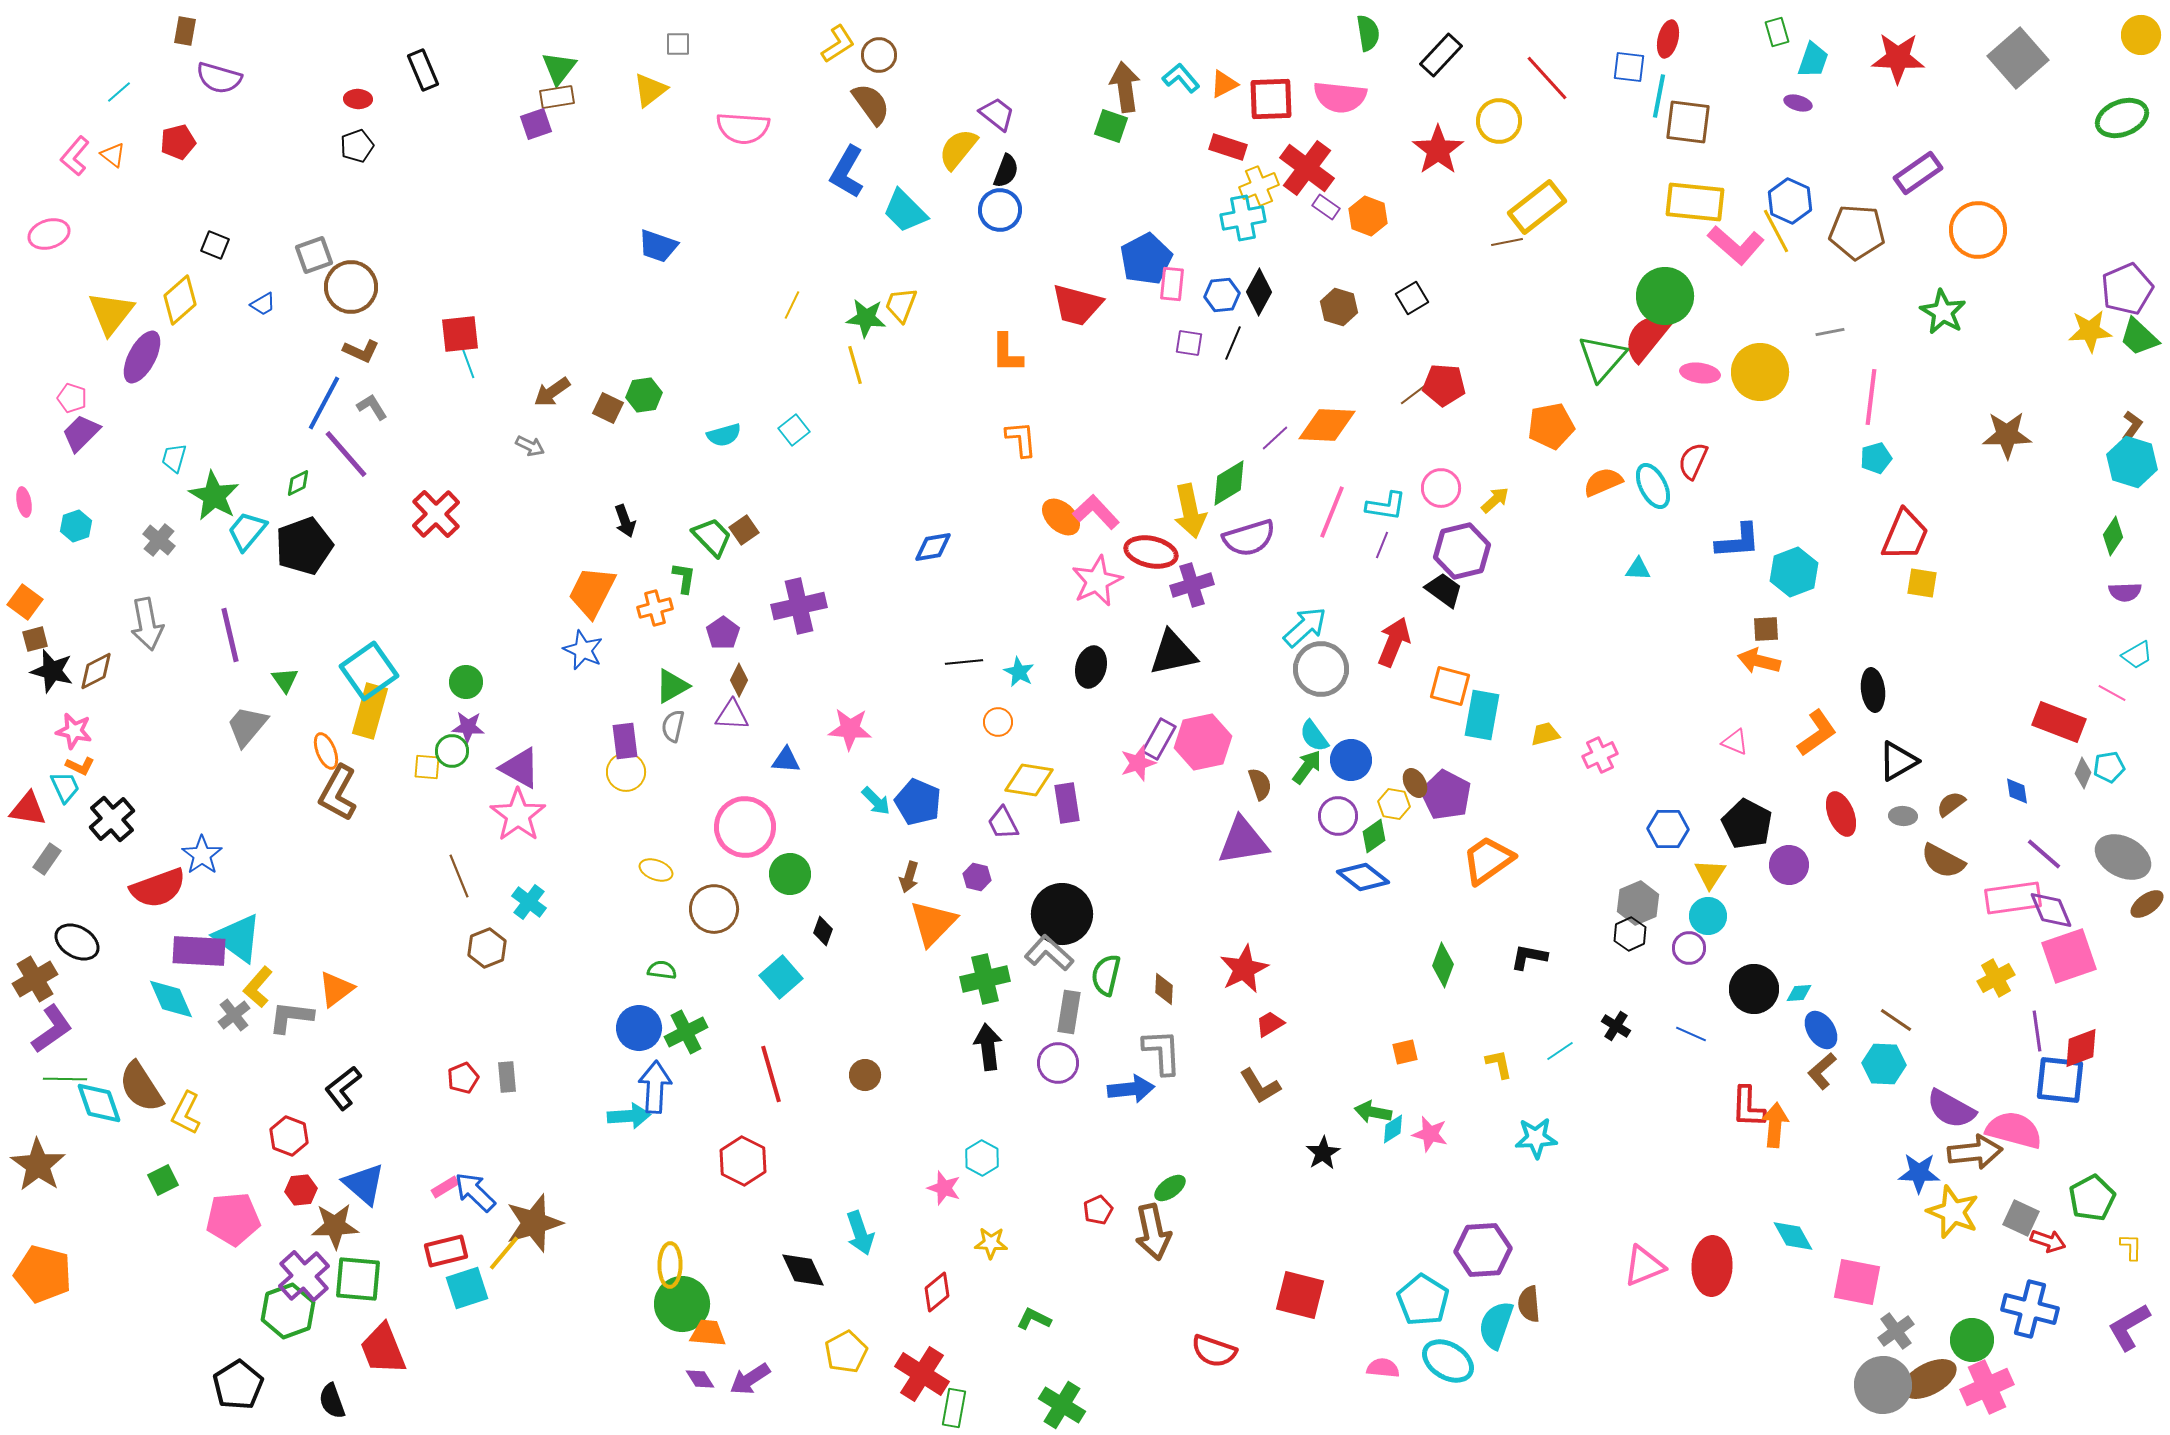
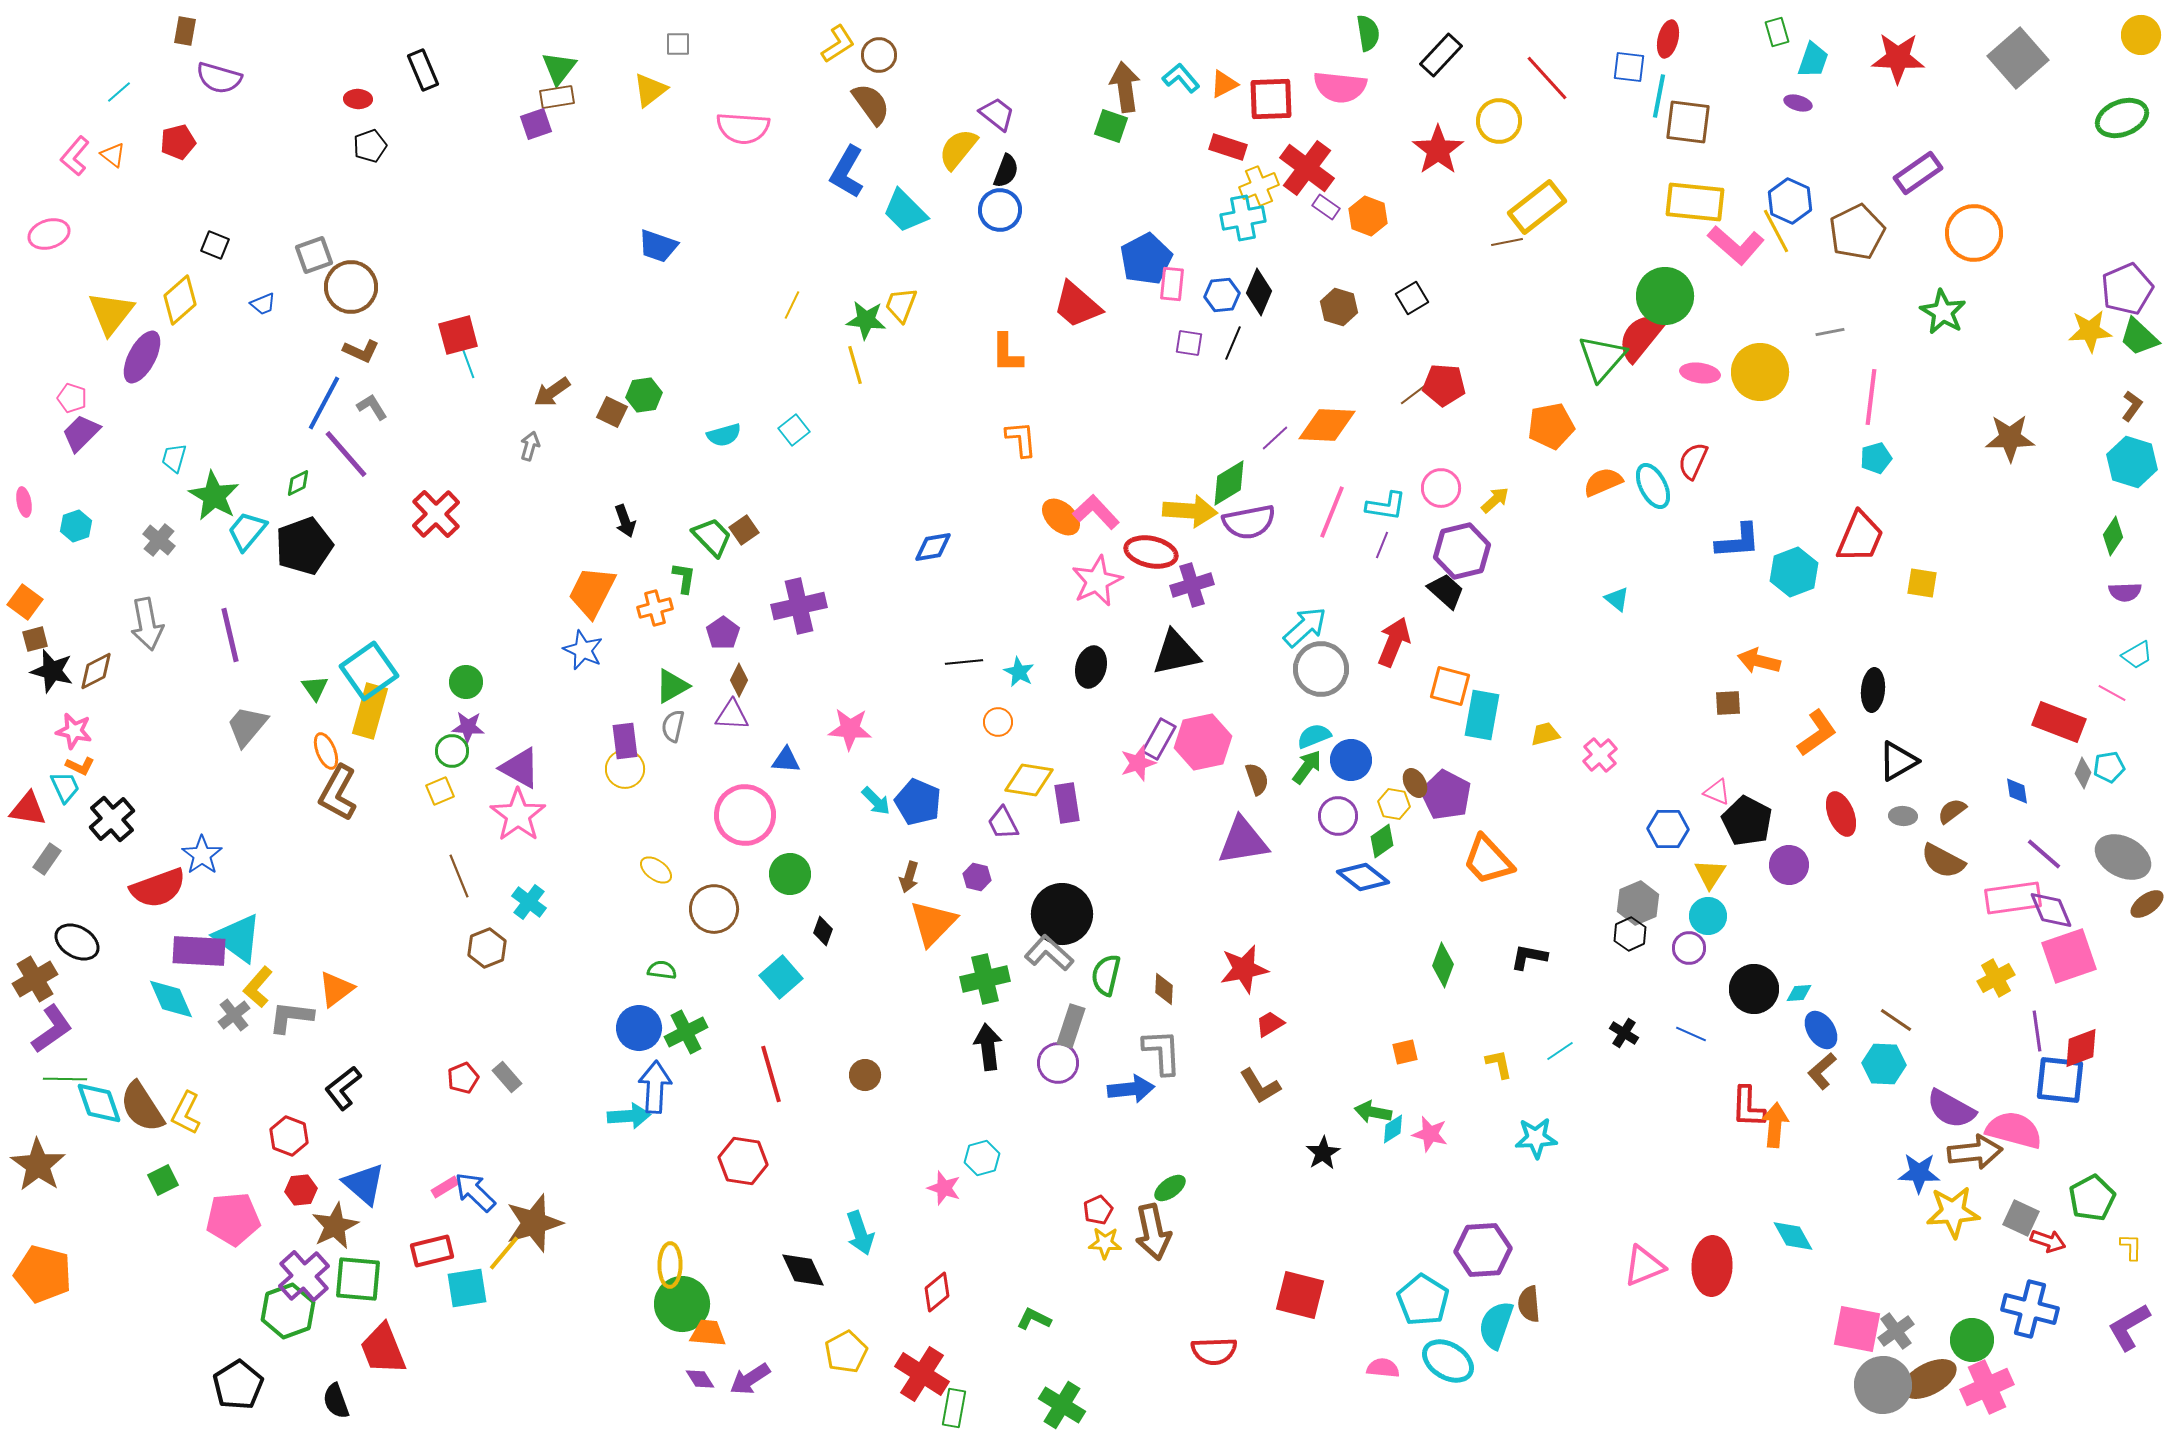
pink semicircle at (1340, 97): moved 10 px up
black pentagon at (357, 146): moved 13 px right
orange circle at (1978, 230): moved 4 px left, 3 px down
brown pentagon at (1857, 232): rotated 30 degrees counterclockwise
black diamond at (1259, 292): rotated 6 degrees counterclockwise
blue trapezoid at (263, 304): rotated 8 degrees clockwise
red trapezoid at (1077, 305): rotated 26 degrees clockwise
green star at (866, 318): moved 2 px down
red square at (460, 334): moved 2 px left, 1 px down; rotated 9 degrees counterclockwise
red semicircle at (1647, 337): moved 6 px left
brown square at (608, 408): moved 4 px right, 4 px down
brown L-shape at (2132, 426): moved 20 px up
brown star at (2007, 435): moved 3 px right, 3 px down
gray arrow at (530, 446): rotated 100 degrees counterclockwise
yellow arrow at (1190, 511): rotated 74 degrees counterclockwise
red trapezoid at (1905, 535): moved 45 px left, 2 px down
purple semicircle at (1249, 538): moved 16 px up; rotated 6 degrees clockwise
cyan triangle at (1638, 569): moved 21 px left, 30 px down; rotated 36 degrees clockwise
black trapezoid at (1444, 590): moved 2 px right, 1 px down; rotated 6 degrees clockwise
brown square at (1766, 629): moved 38 px left, 74 px down
black triangle at (1173, 653): moved 3 px right
green triangle at (285, 680): moved 30 px right, 8 px down
black ellipse at (1873, 690): rotated 12 degrees clockwise
cyan semicircle at (1314, 736): rotated 104 degrees clockwise
pink triangle at (1735, 742): moved 18 px left, 50 px down
pink cross at (1600, 755): rotated 16 degrees counterclockwise
yellow square at (427, 767): moved 13 px right, 24 px down; rotated 28 degrees counterclockwise
yellow circle at (626, 772): moved 1 px left, 3 px up
brown semicircle at (1260, 784): moved 3 px left, 5 px up
brown semicircle at (1951, 804): moved 1 px right, 7 px down
black pentagon at (1747, 824): moved 3 px up
pink circle at (745, 827): moved 12 px up
green diamond at (1374, 836): moved 8 px right, 5 px down
orange trapezoid at (1488, 860): rotated 98 degrees counterclockwise
yellow ellipse at (656, 870): rotated 16 degrees clockwise
red star at (1244, 969): rotated 15 degrees clockwise
gray rectangle at (1069, 1012): moved 2 px right, 14 px down; rotated 9 degrees clockwise
black cross at (1616, 1026): moved 8 px right, 7 px down
gray rectangle at (507, 1077): rotated 36 degrees counterclockwise
brown semicircle at (141, 1087): moved 1 px right, 20 px down
cyan hexagon at (982, 1158): rotated 16 degrees clockwise
red hexagon at (743, 1161): rotated 18 degrees counterclockwise
yellow star at (1953, 1212): rotated 26 degrees counterclockwise
brown star at (335, 1226): rotated 24 degrees counterclockwise
yellow star at (991, 1243): moved 114 px right
red rectangle at (446, 1251): moved 14 px left
pink square at (1857, 1282): moved 47 px down
cyan square at (467, 1288): rotated 9 degrees clockwise
red semicircle at (1214, 1351): rotated 21 degrees counterclockwise
black semicircle at (332, 1401): moved 4 px right
